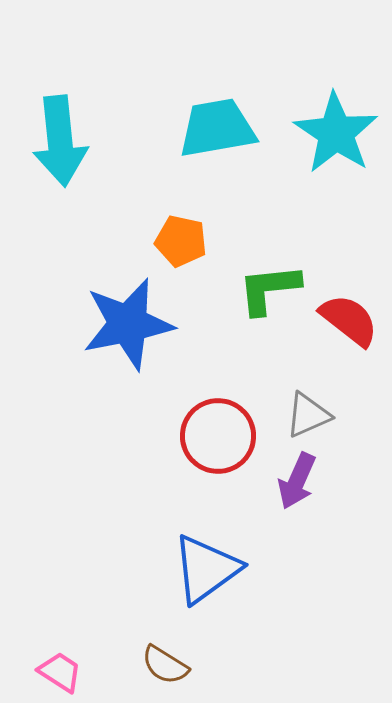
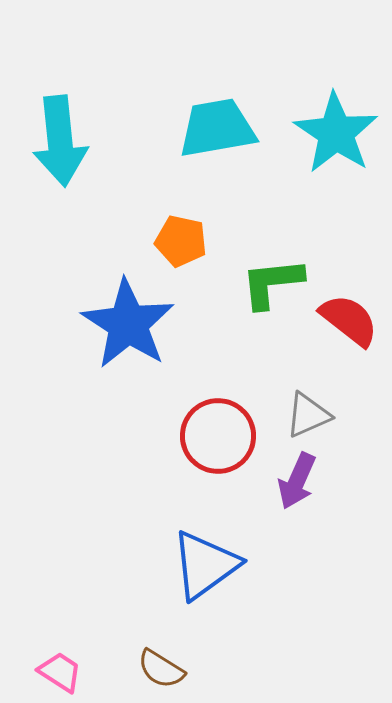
green L-shape: moved 3 px right, 6 px up
blue star: rotated 28 degrees counterclockwise
blue triangle: moved 1 px left, 4 px up
brown semicircle: moved 4 px left, 4 px down
